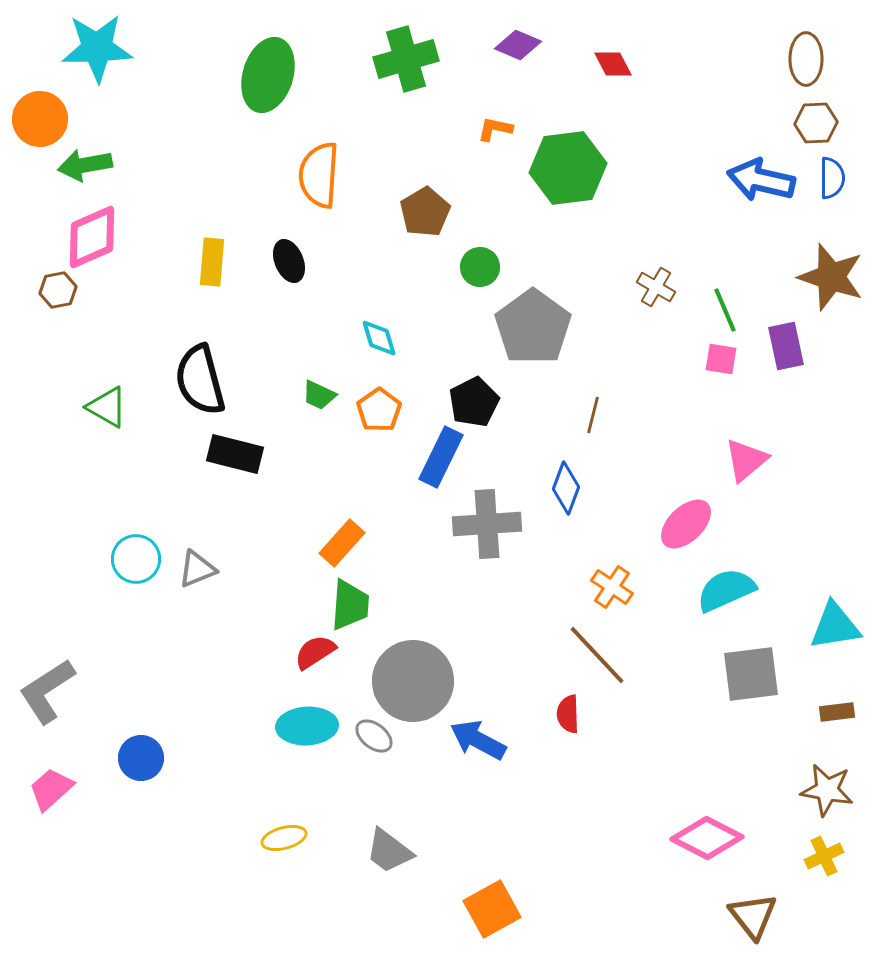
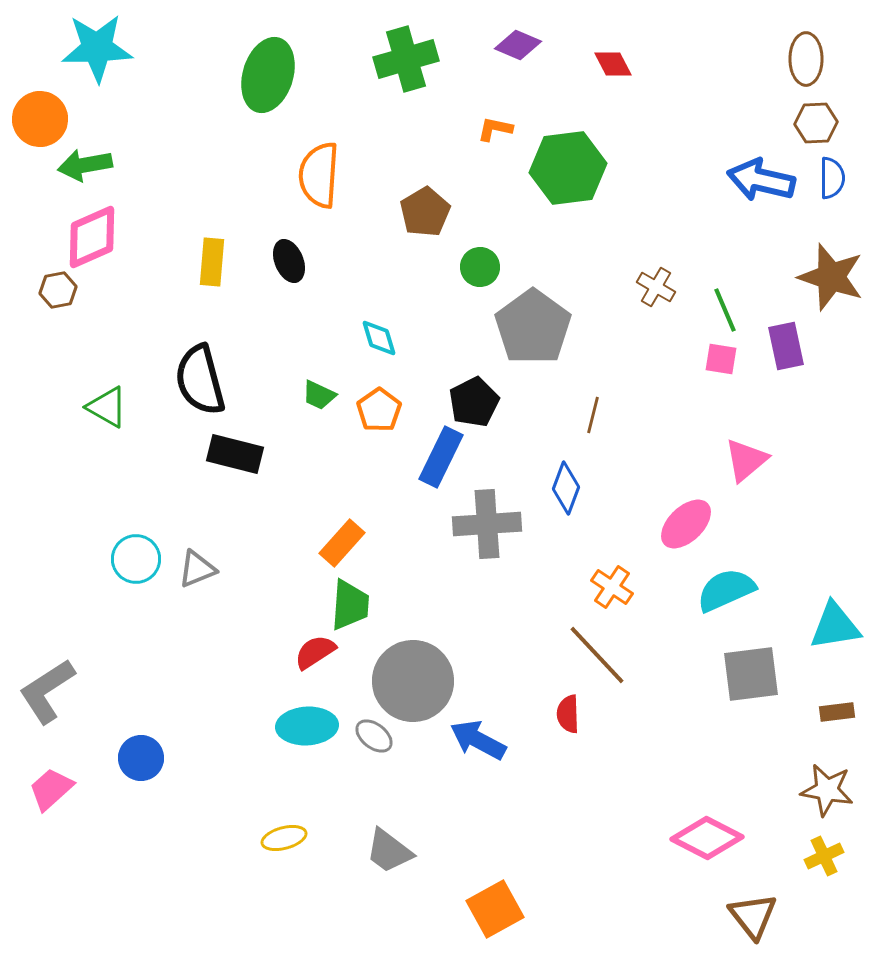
orange square at (492, 909): moved 3 px right
